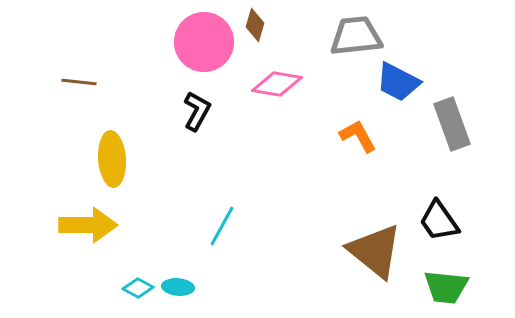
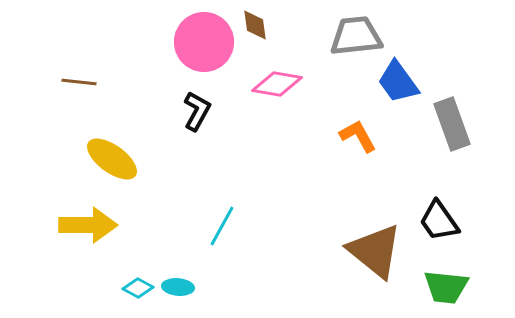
brown diamond: rotated 24 degrees counterclockwise
blue trapezoid: rotated 27 degrees clockwise
yellow ellipse: rotated 50 degrees counterclockwise
